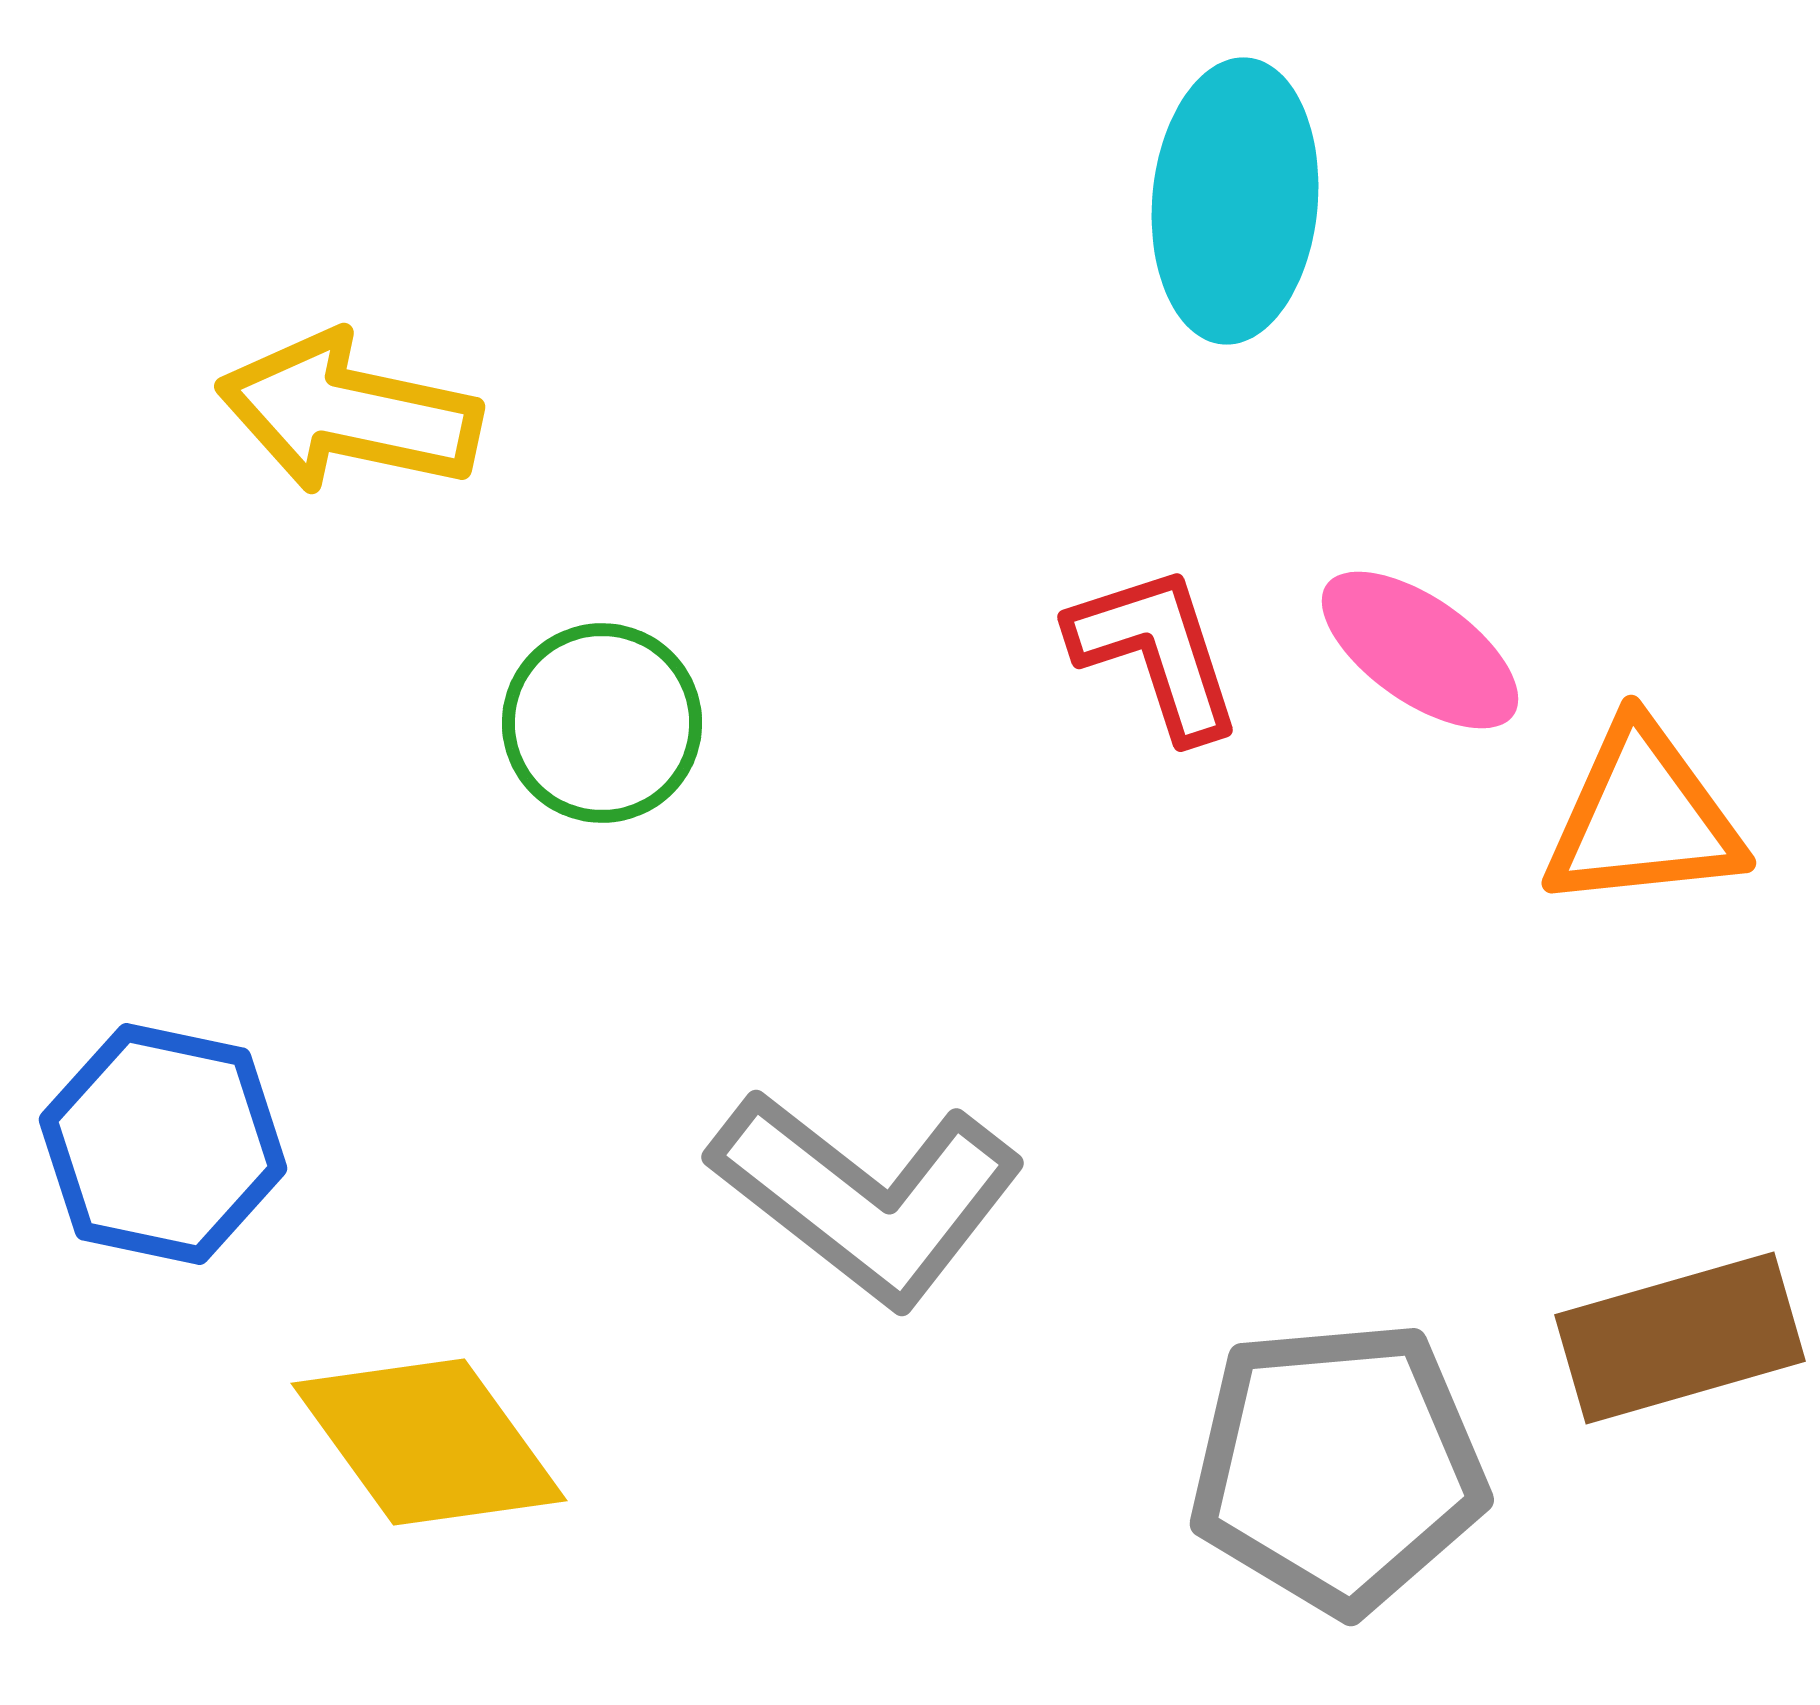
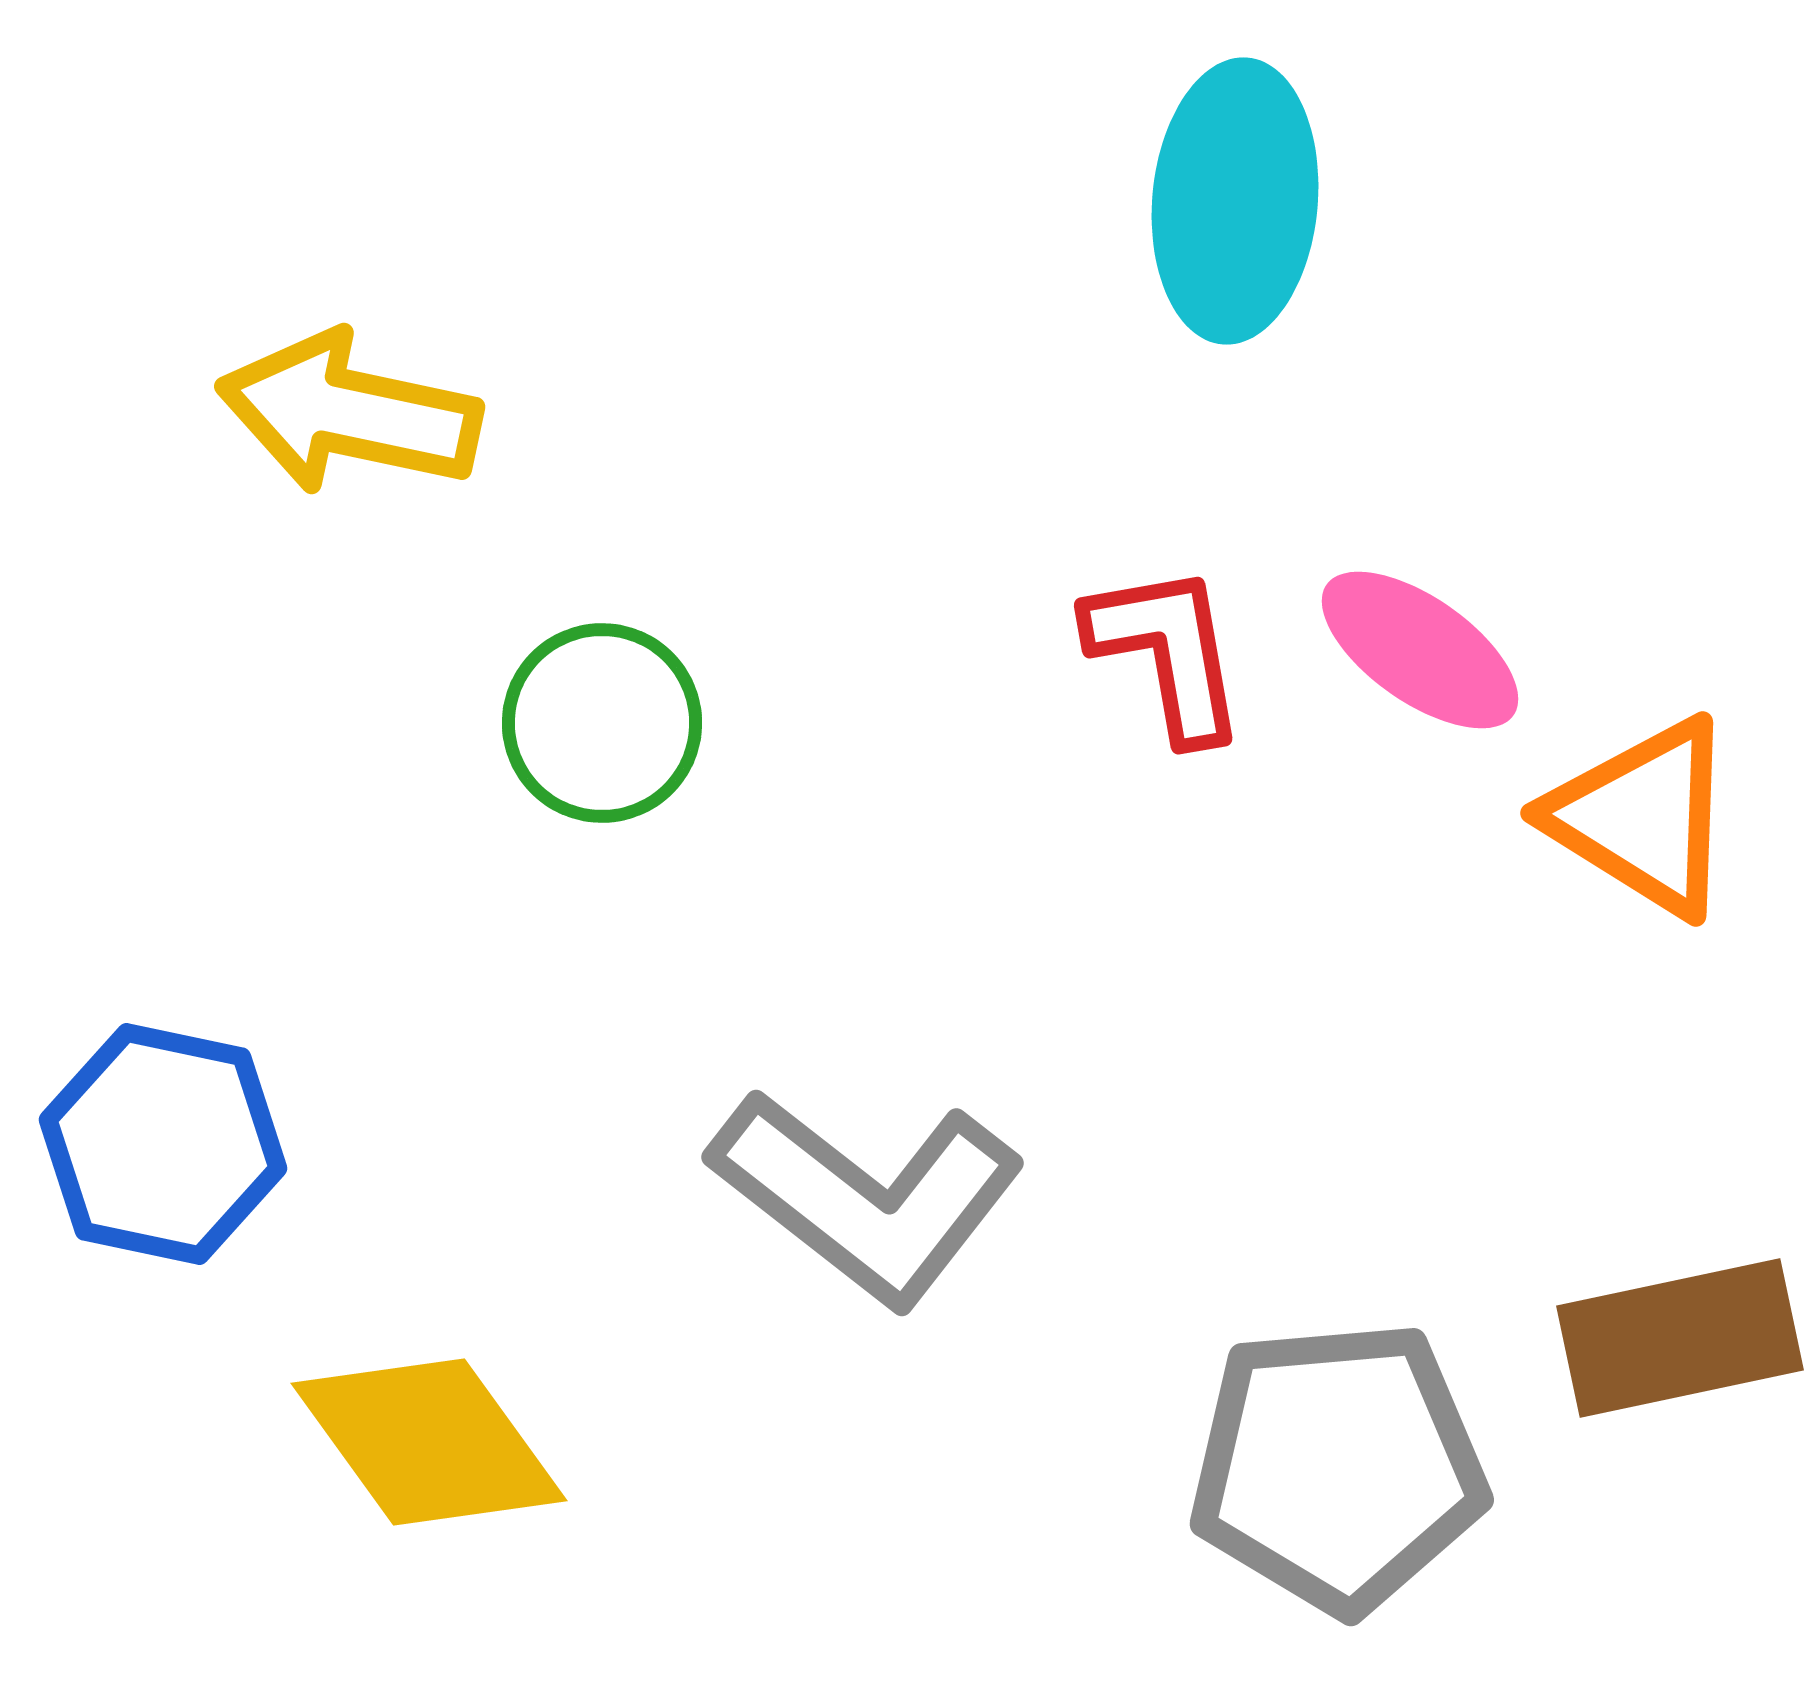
red L-shape: moved 11 px right; rotated 8 degrees clockwise
orange triangle: rotated 38 degrees clockwise
brown rectangle: rotated 4 degrees clockwise
